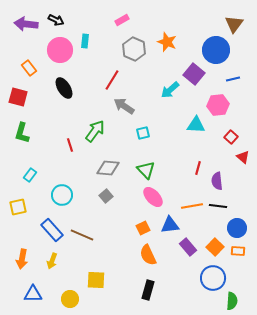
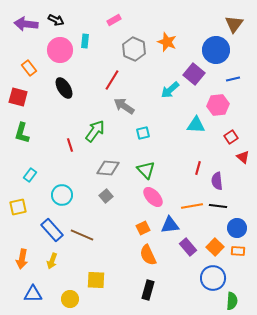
pink rectangle at (122, 20): moved 8 px left
red square at (231, 137): rotated 16 degrees clockwise
